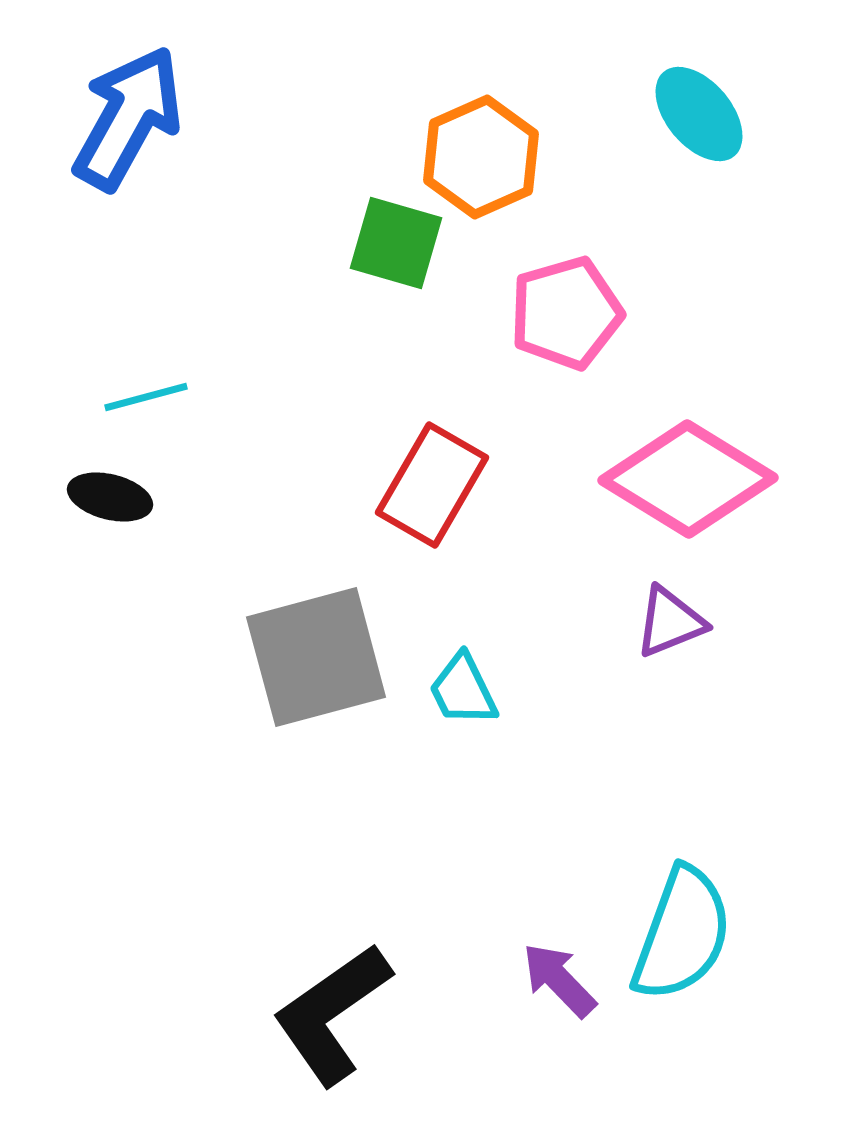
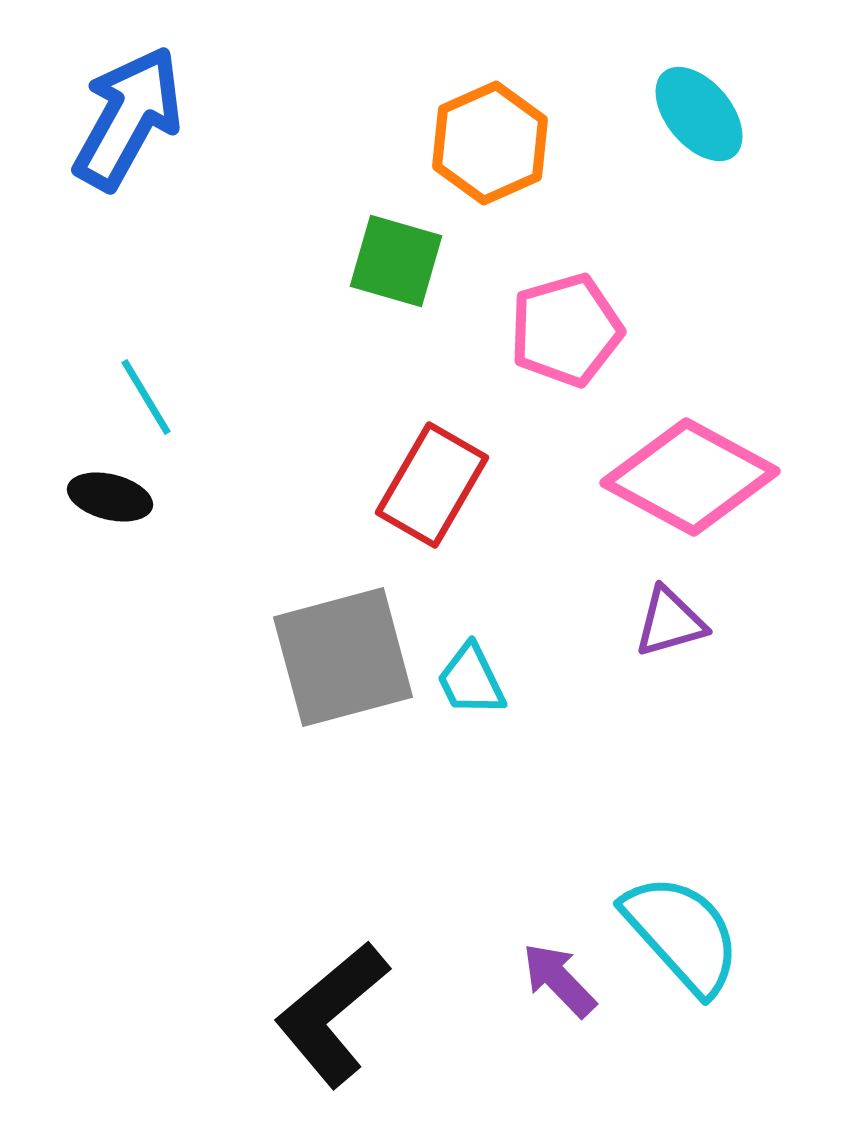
orange hexagon: moved 9 px right, 14 px up
green square: moved 18 px down
pink pentagon: moved 17 px down
cyan line: rotated 74 degrees clockwise
pink diamond: moved 2 px right, 2 px up; rotated 3 degrees counterclockwise
purple triangle: rotated 6 degrees clockwise
gray square: moved 27 px right
cyan trapezoid: moved 8 px right, 10 px up
cyan semicircle: rotated 62 degrees counterclockwise
black L-shape: rotated 5 degrees counterclockwise
